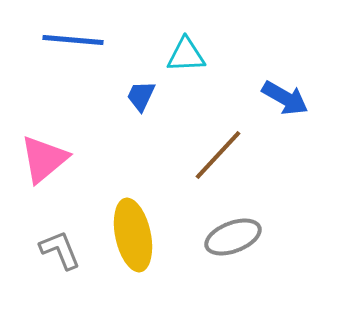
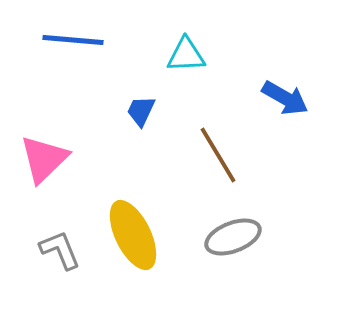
blue trapezoid: moved 15 px down
brown line: rotated 74 degrees counterclockwise
pink triangle: rotated 4 degrees counterclockwise
yellow ellipse: rotated 14 degrees counterclockwise
